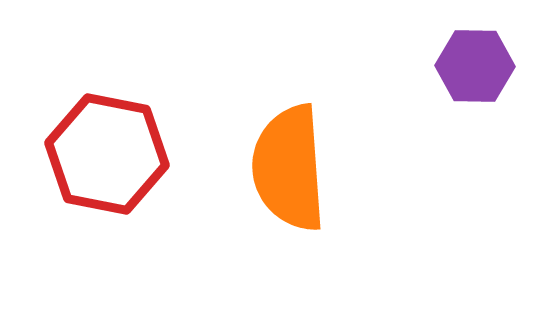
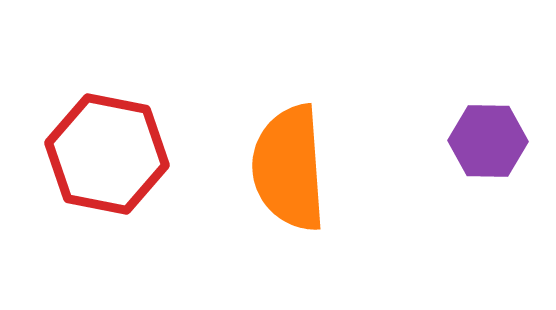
purple hexagon: moved 13 px right, 75 px down
